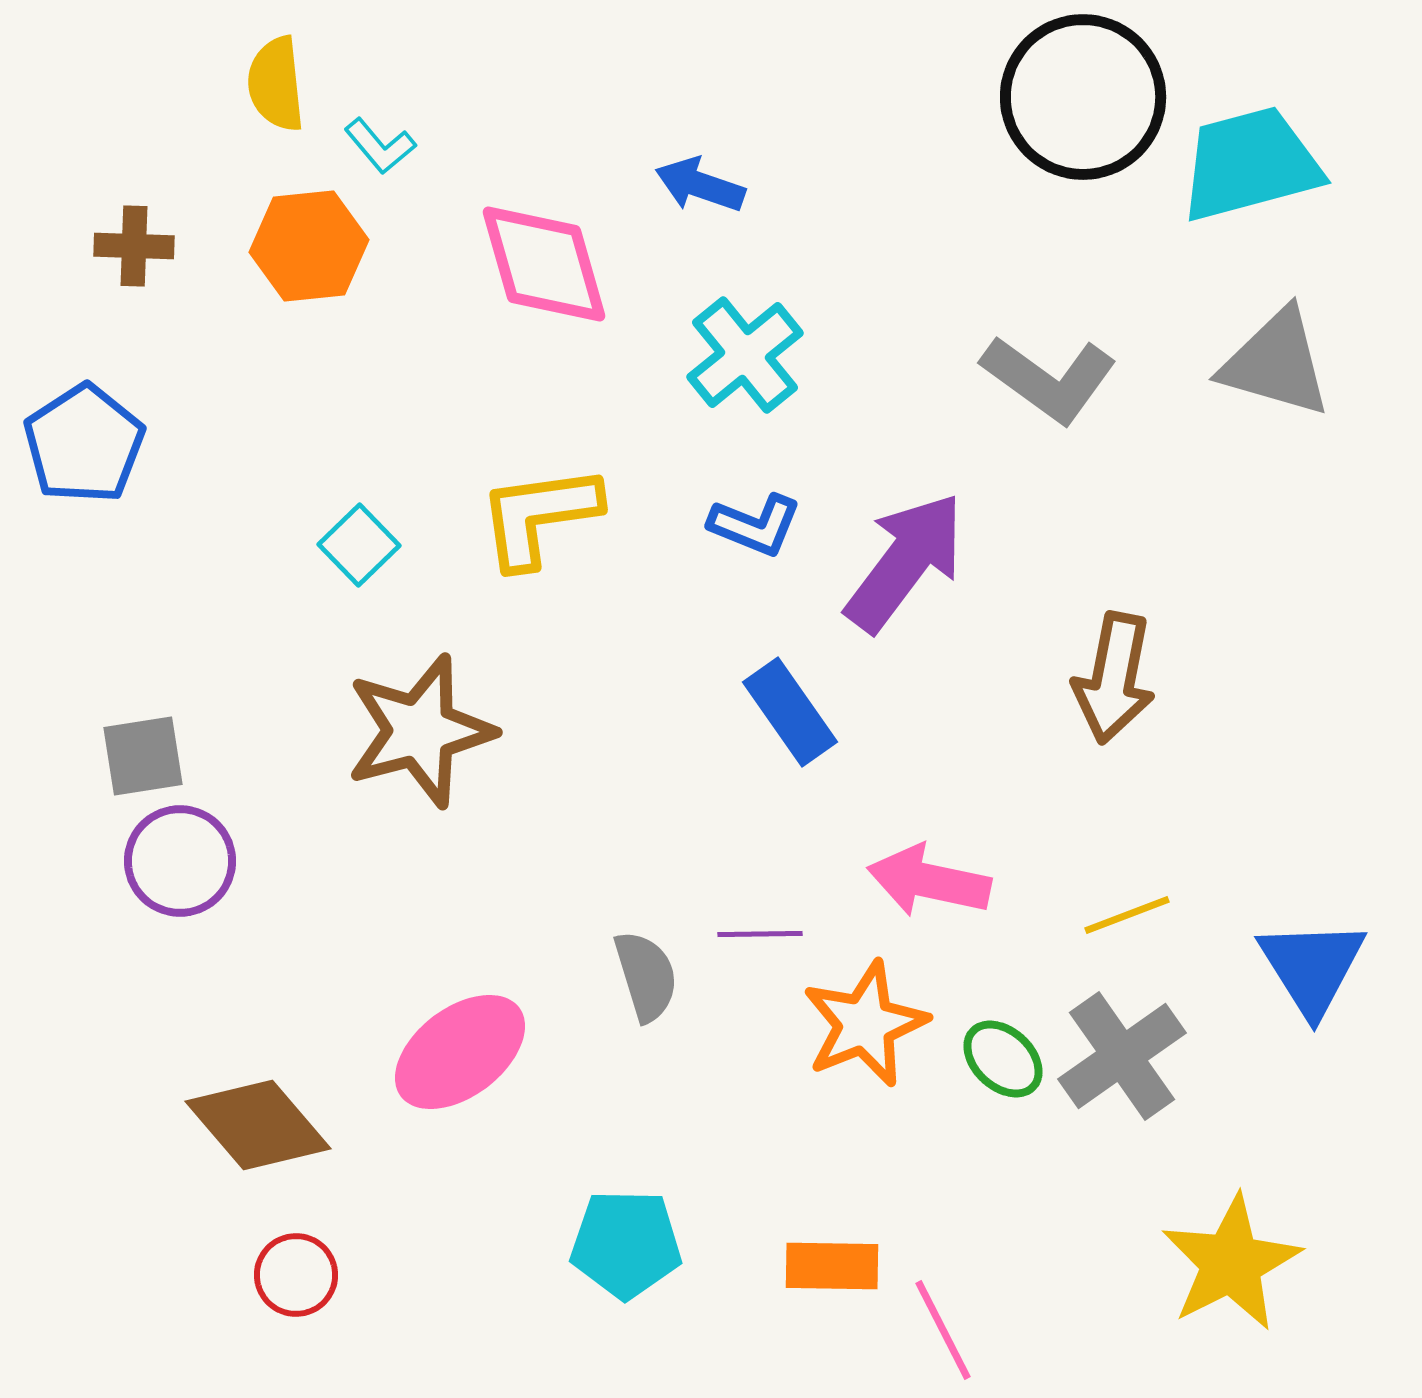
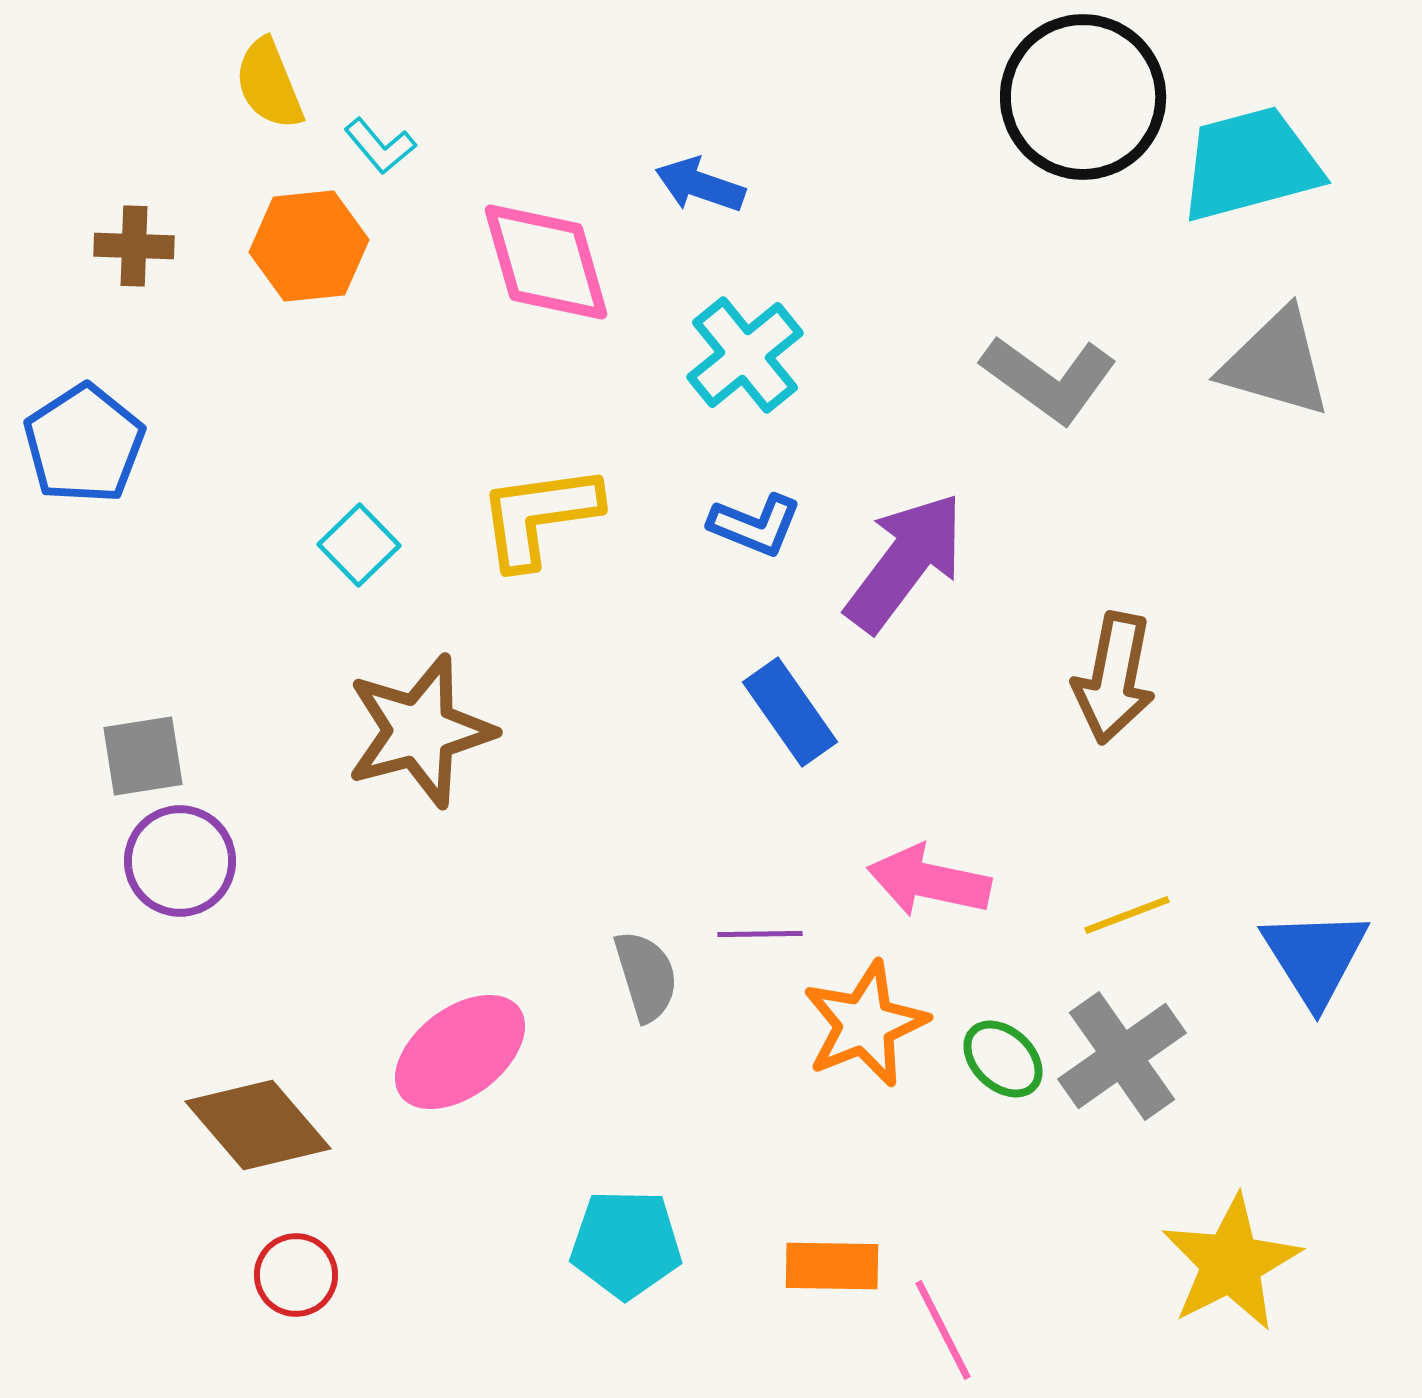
yellow semicircle: moved 7 px left; rotated 16 degrees counterclockwise
pink diamond: moved 2 px right, 2 px up
blue triangle: moved 3 px right, 10 px up
